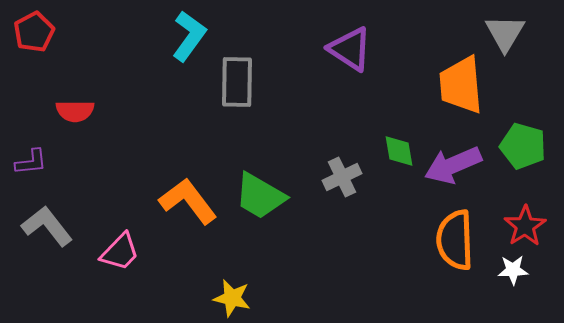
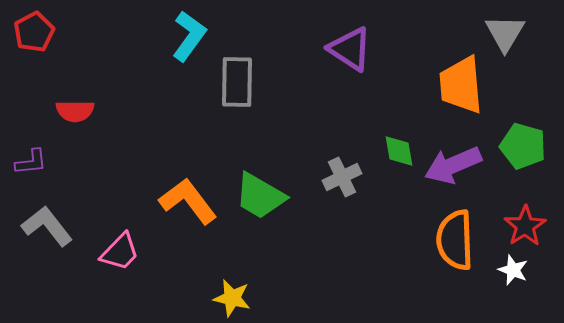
white star: rotated 24 degrees clockwise
